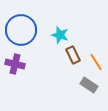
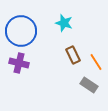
blue circle: moved 1 px down
cyan star: moved 4 px right, 12 px up
purple cross: moved 4 px right, 1 px up
